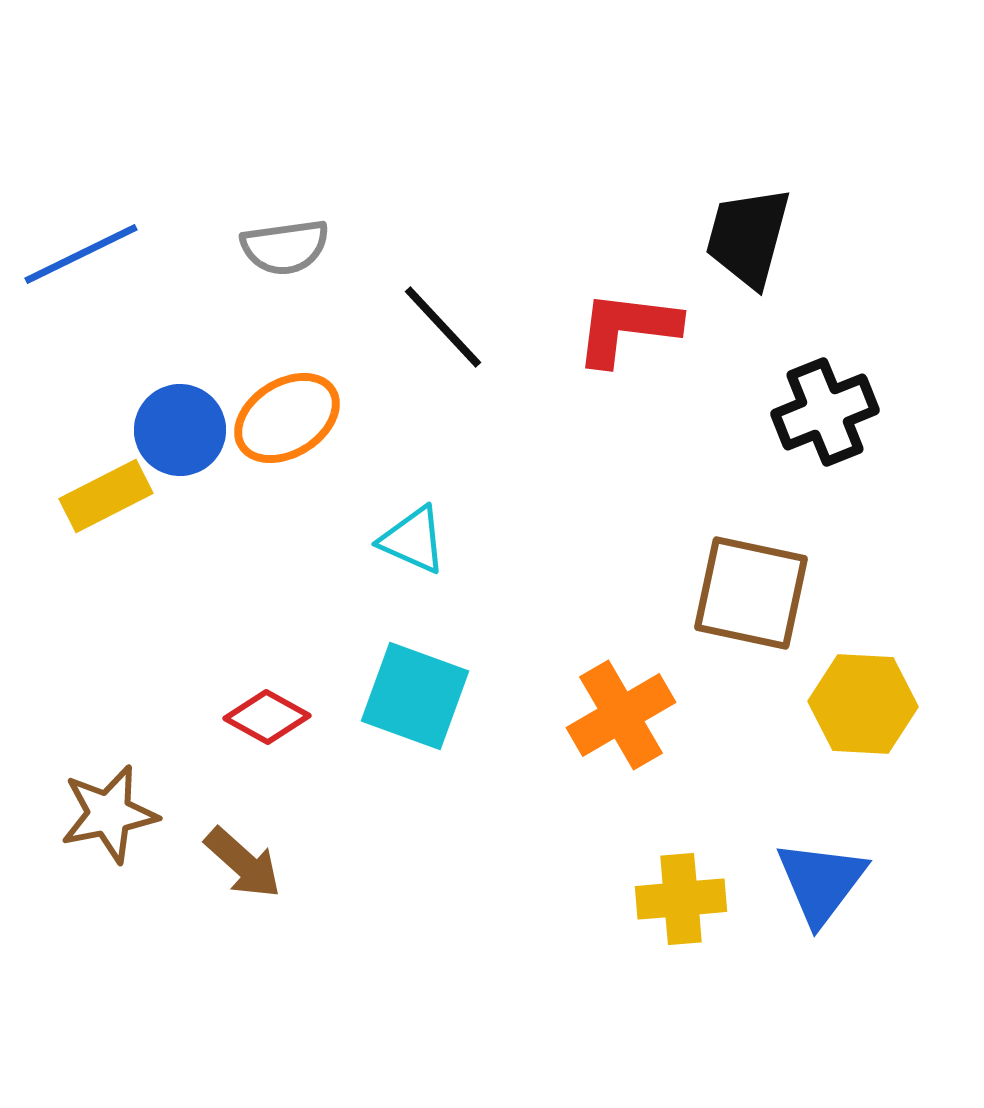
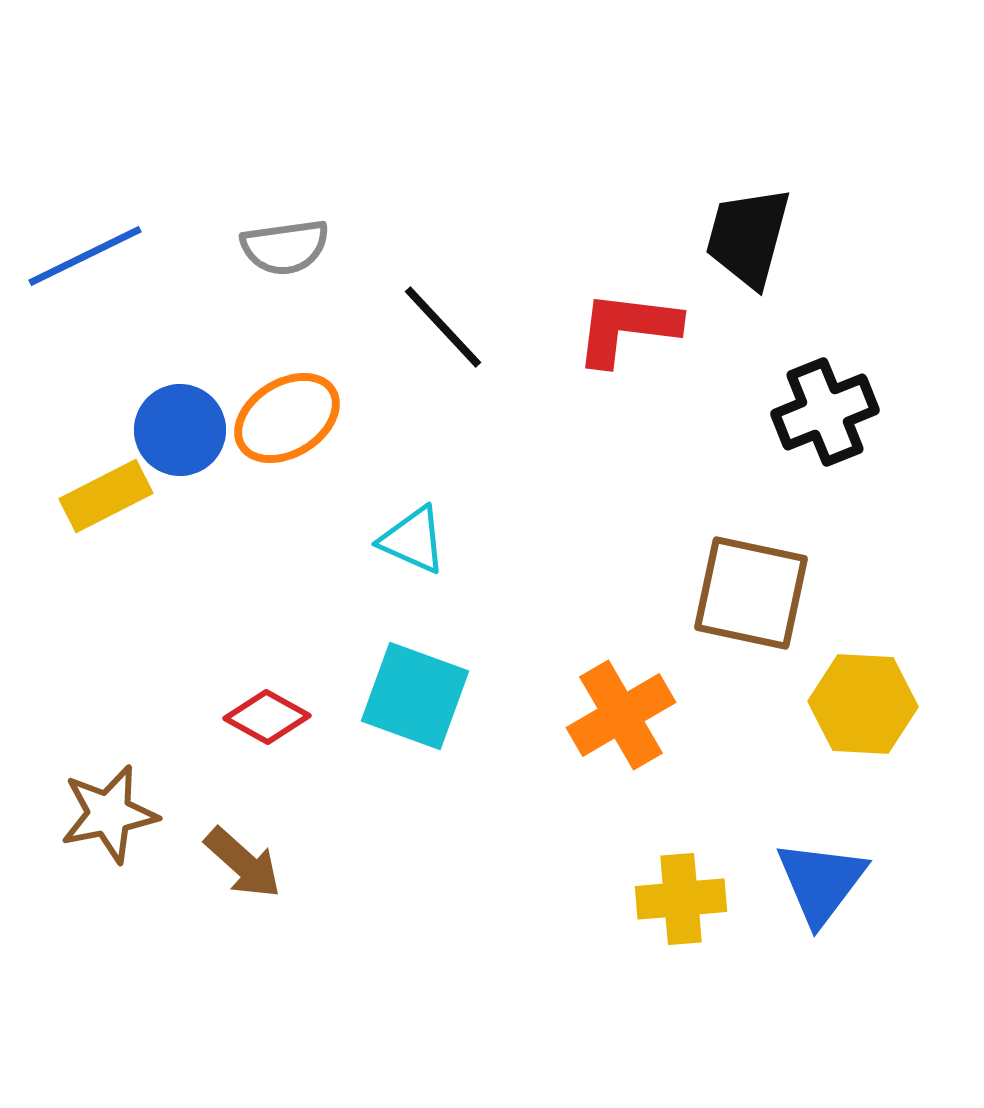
blue line: moved 4 px right, 2 px down
